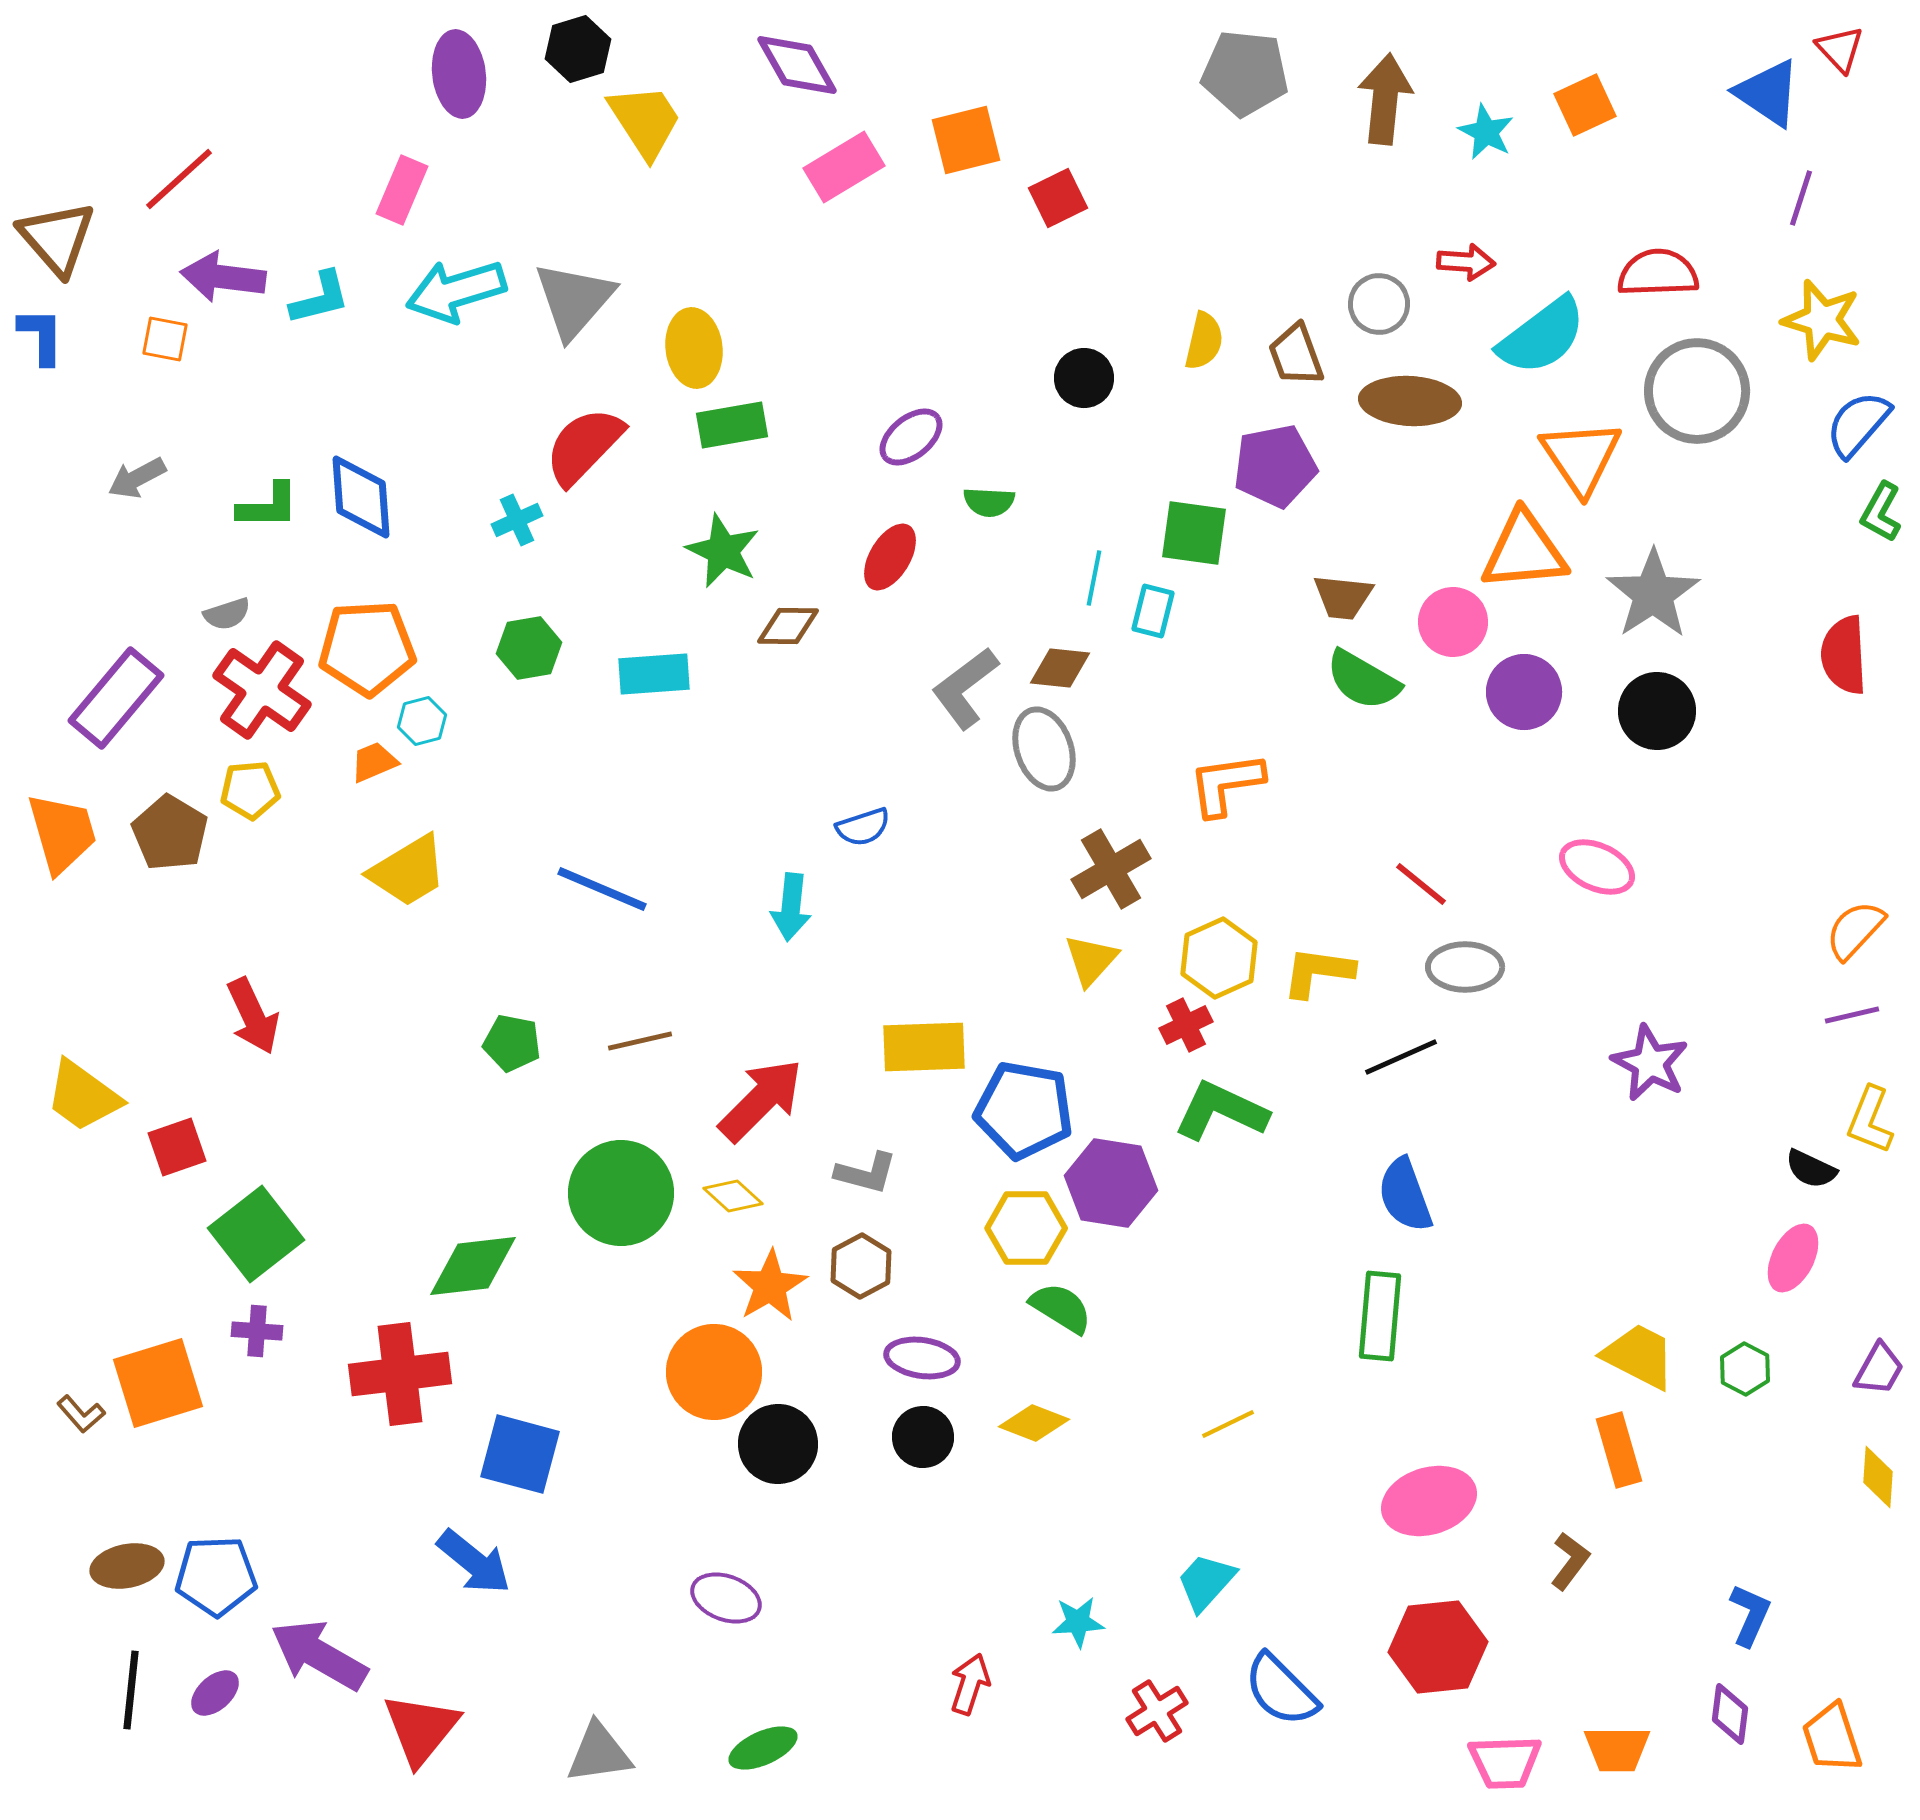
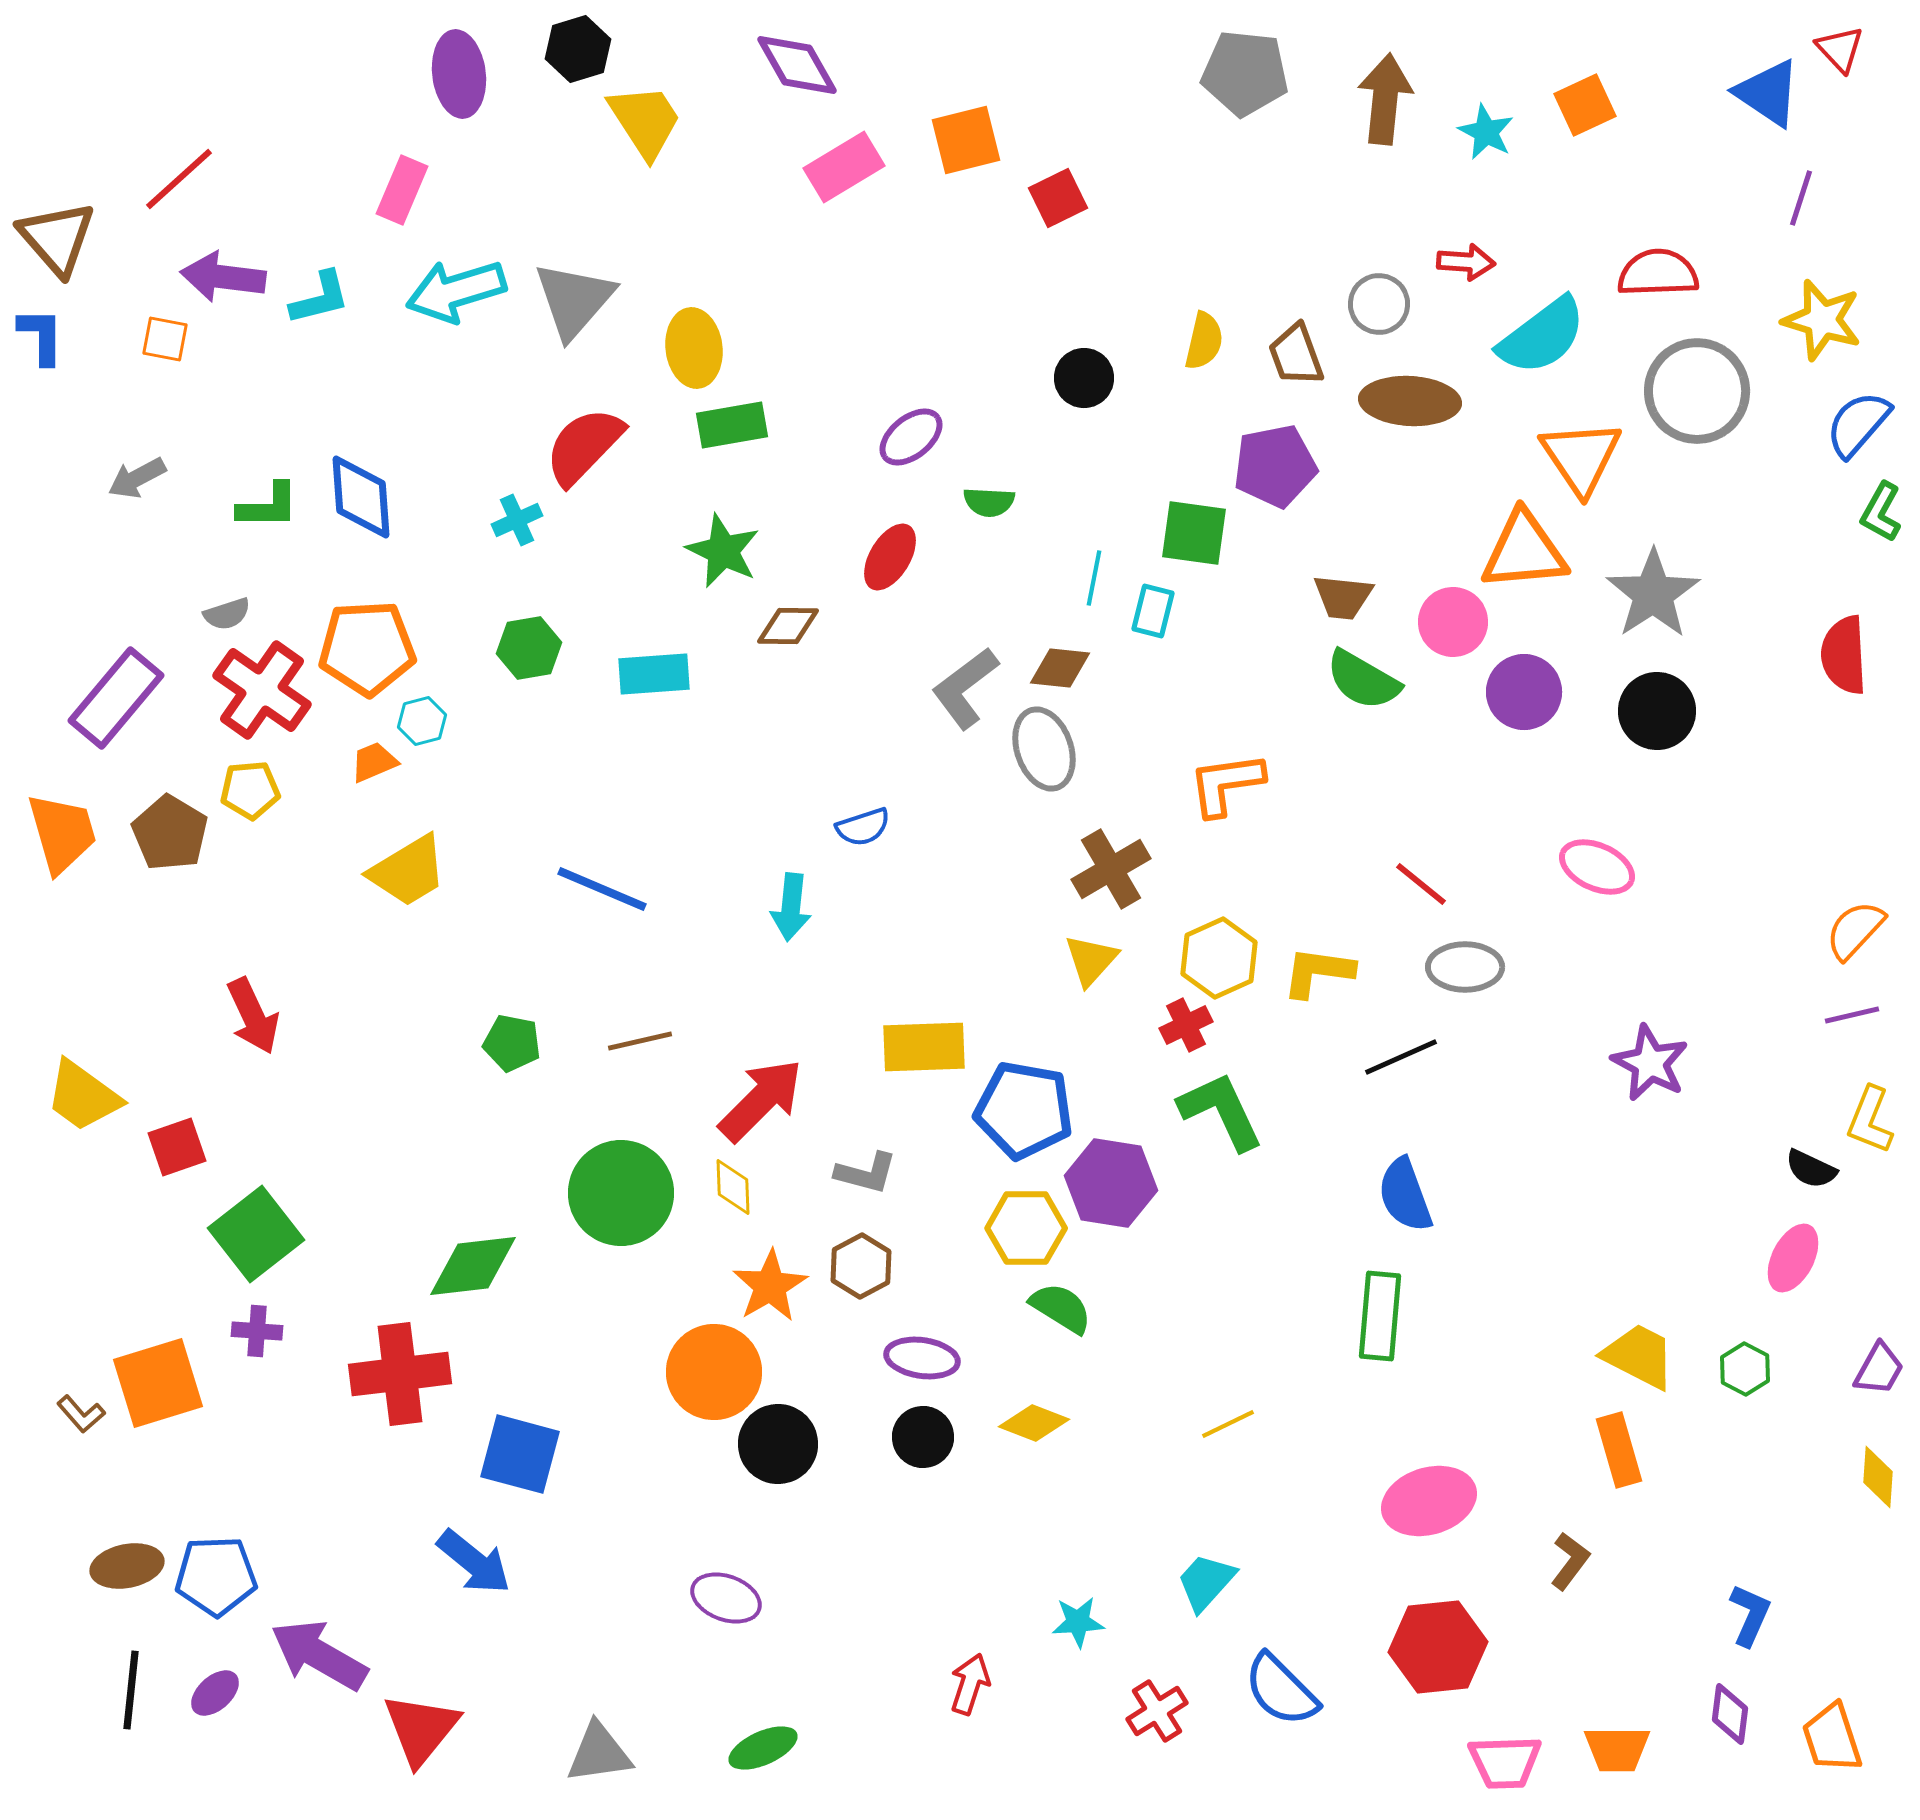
green L-shape at (1221, 1111): rotated 40 degrees clockwise
yellow diamond at (733, 1196): moved 9 px up; rotated 46 degrees clockwise
